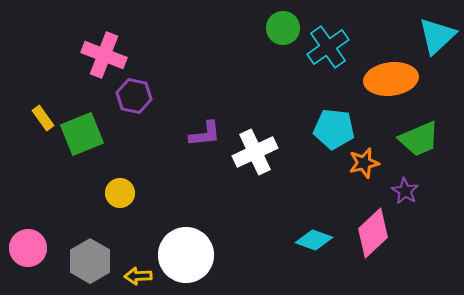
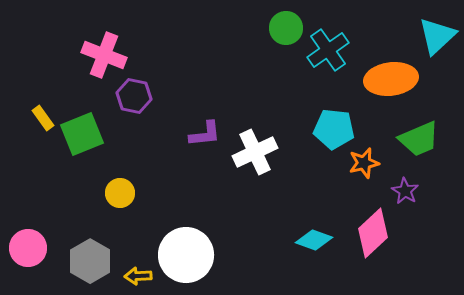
green circle: moved 3 px right
cyan cross: moved 3 px down
